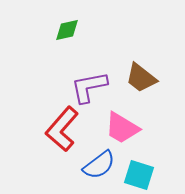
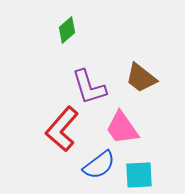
green diamond: rotated 28 degrees counterclockwise
purple L-shape: rotated 96 degrees counterclockwise
pink trapezoid: rotated 24 degrees clockwise
cyan square: rotated 20 degrees counterclockwise
